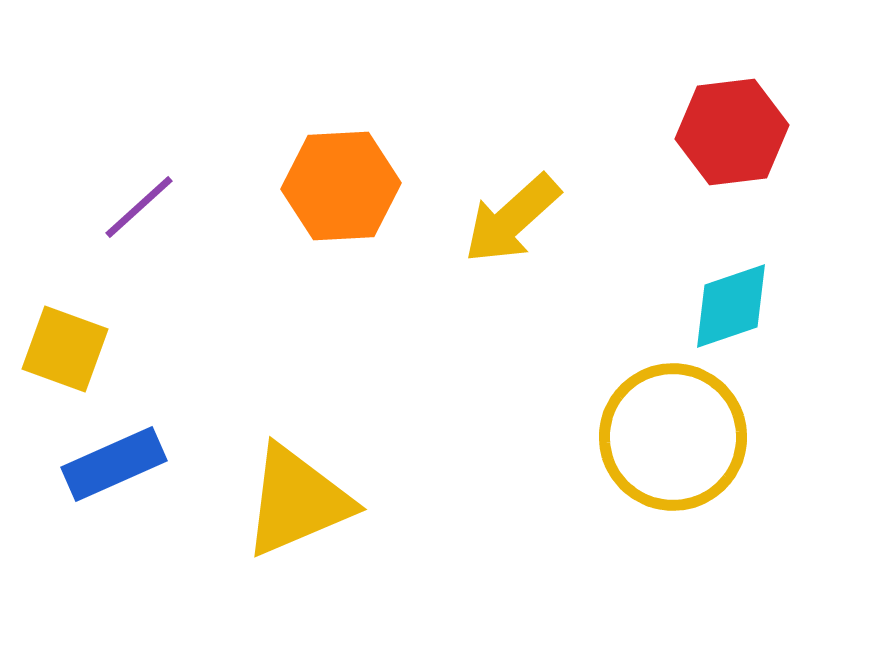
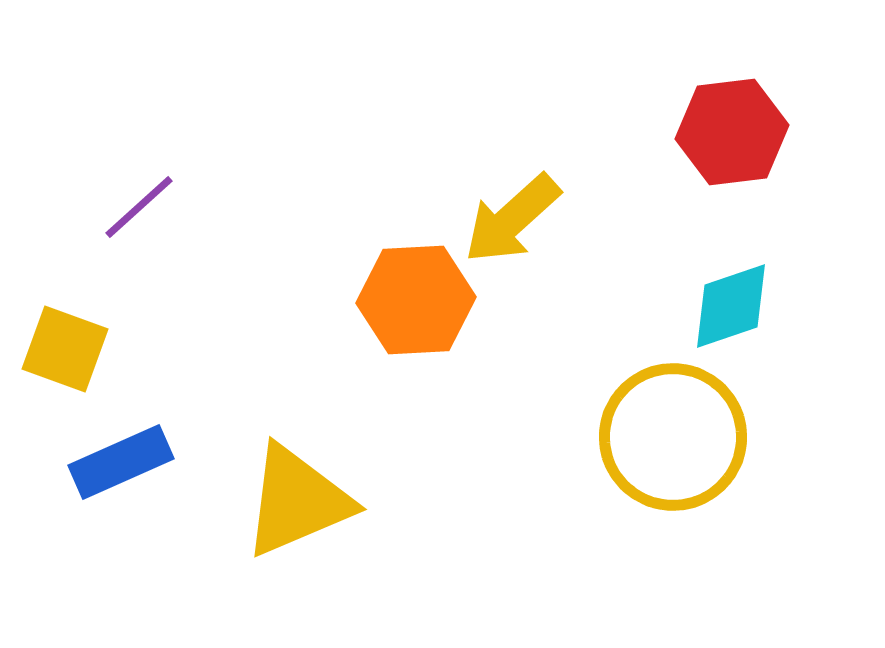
orange hexagon: moved 75 px right, 114 px down
blue rectangle: moved 7 px right, 2 px up
